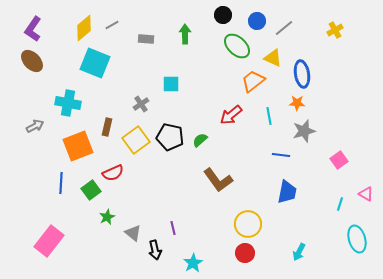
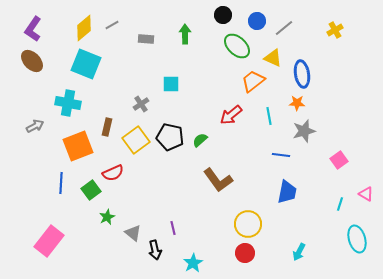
cyan square at (95, 63): moved 9 px left, 1 px down
